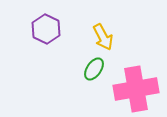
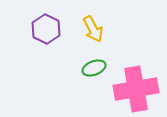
yellow arrow: moved 10 px left, 8 px up
green ellipse: moved 1 px up; rotated 35 degrees clockwise
